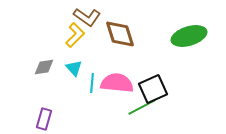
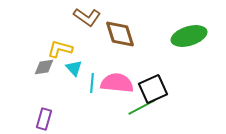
yellow L-shape: moved 15 px left, 14 px down; rotated 120 degrees counterclockwise
